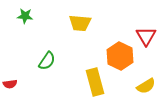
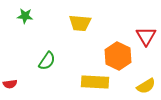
orange hexagon: moved 2 px left
yellow rectangle: rotated 72 degrees counterclockwise
